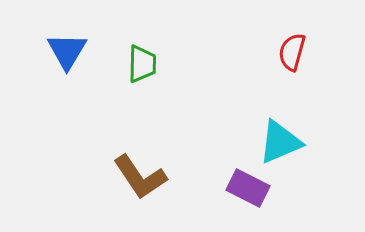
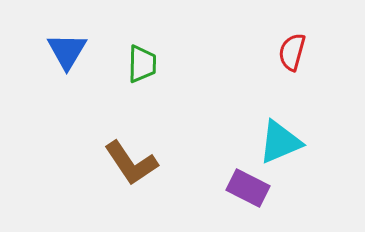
brown L-shape: moved 9 px left, 14 px up
